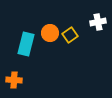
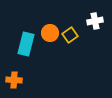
white cross: moved 3 px left, 1 px up
